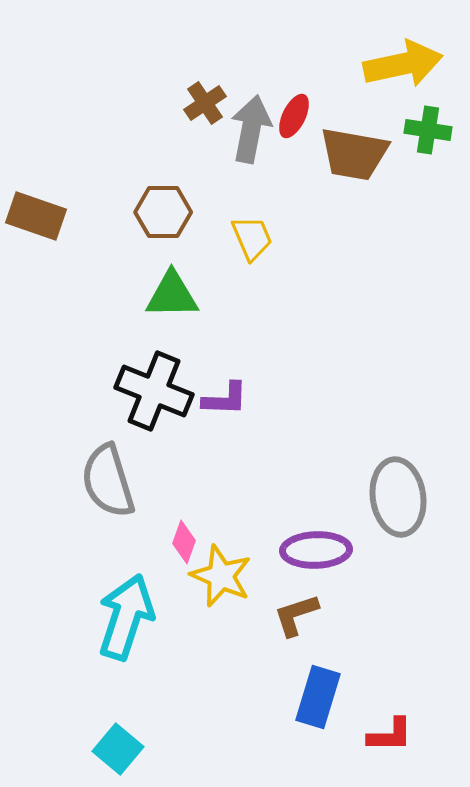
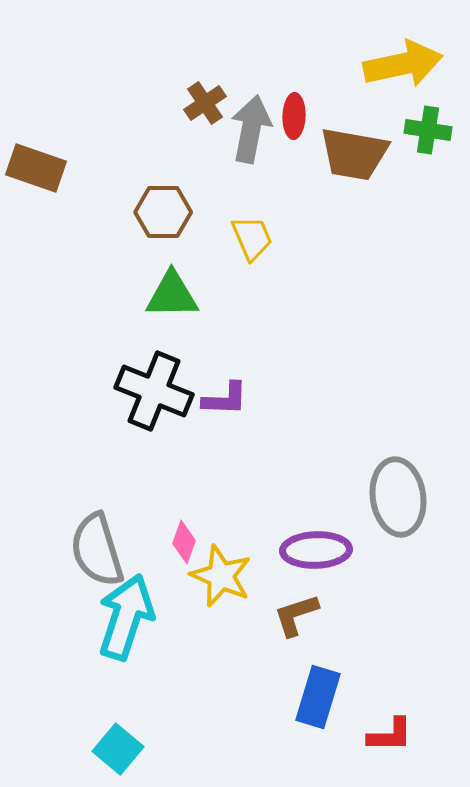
red ellipse: rotated 24 degrees counterclockwise
brown rectangle: moved 48 px up
gray semicircle: moved 11 px left, 69 px down
